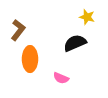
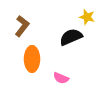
brown L-shape: moved 4 px right, 4 px up
black semicircle: moved 4 px left, 6 px up
orange ellipse: moved 2 px right
